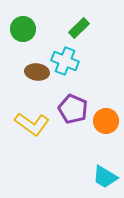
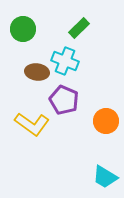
purple pentagon: moved 9 px left, 9 px up
